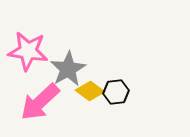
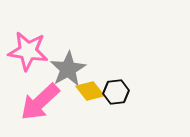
yellow diamond: rotated 16 degrees clockwise
